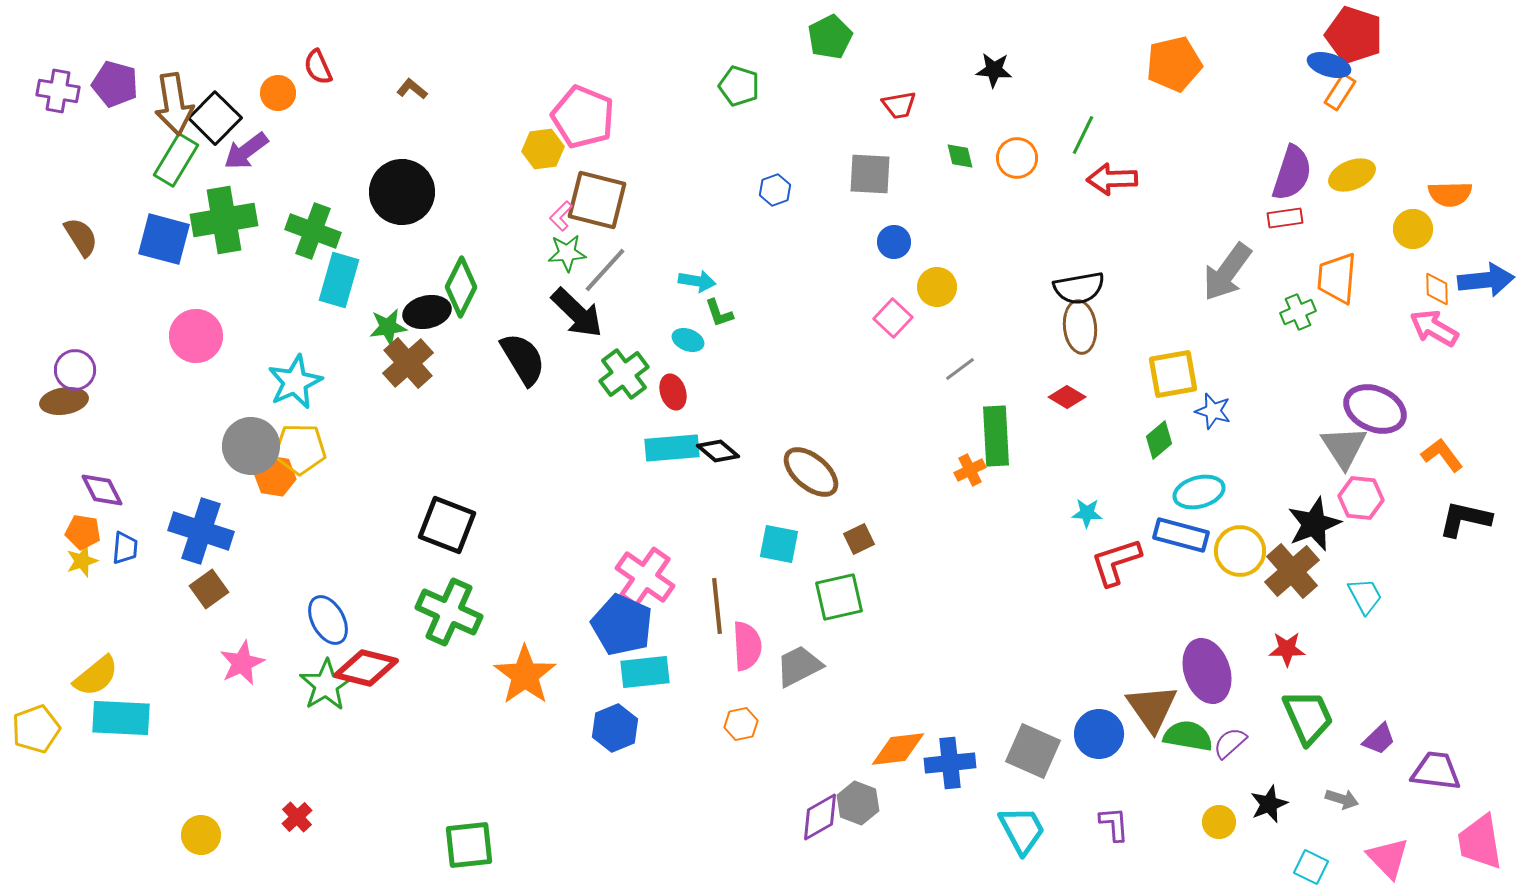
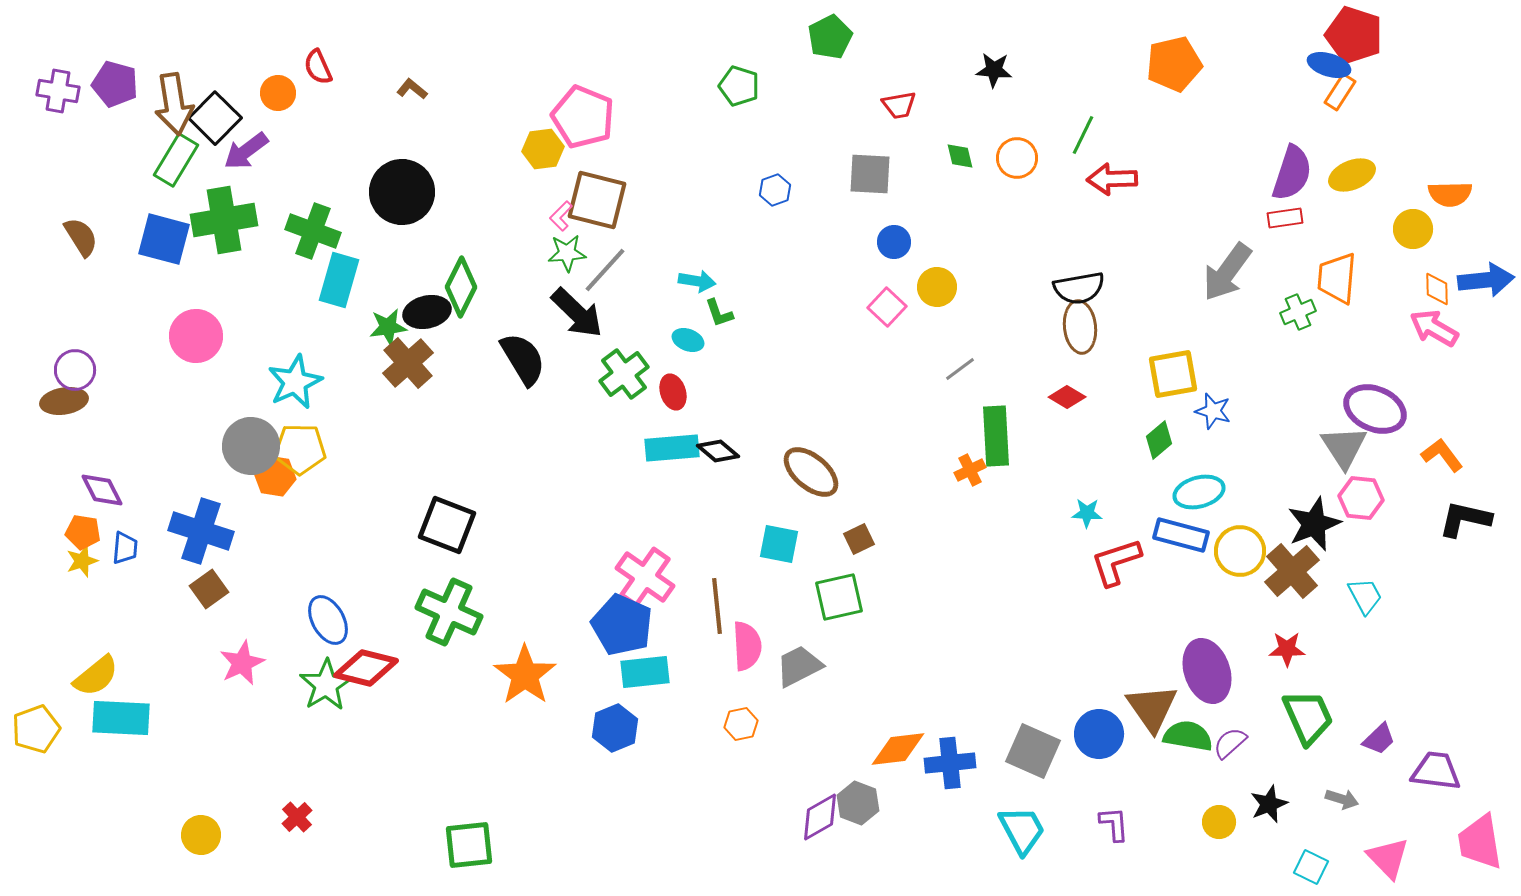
pink square at (893, 318): moved 6 px left, 11 px up
